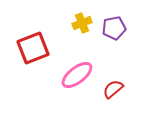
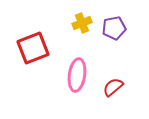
pink ellipse: rotated 44 degrees counterclockwise
red semicircle: moved 2 px up
